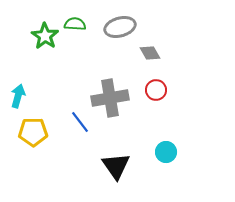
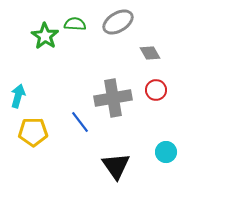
gray ellipse: moved 2 px left, 5 px up; rotated 16 degrees counterclockwise
gray cross: moved 3 px right
